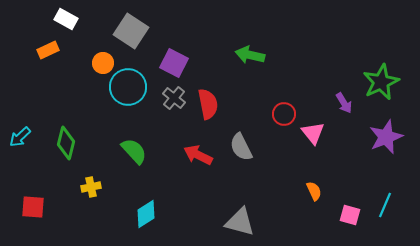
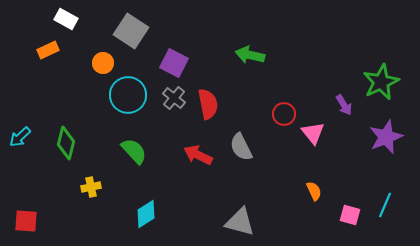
cyan circle: moved 8 px down
purple arrow: moved 2 px down
red square: moved 7 px left, 14 px down
